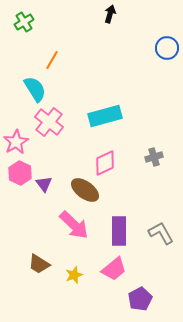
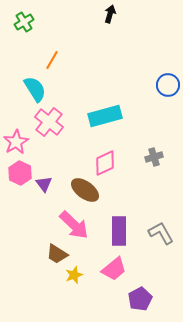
blue circle: moved 1 px right, 37 px down
brown trapezoid: moved 18 px right, 10 px up
